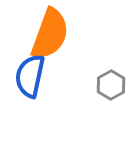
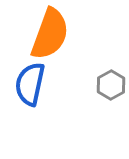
blue semicircle: moved 8 px down
